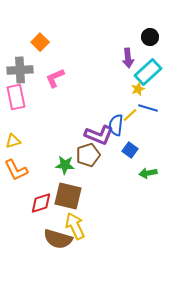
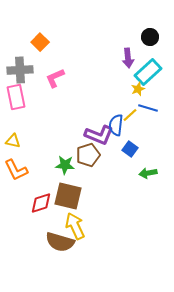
yellow triangle: rotated 28 degrees clockwise
blue square: moved 1 px up
brown semicircle: moved 2 px right, 3 px down
